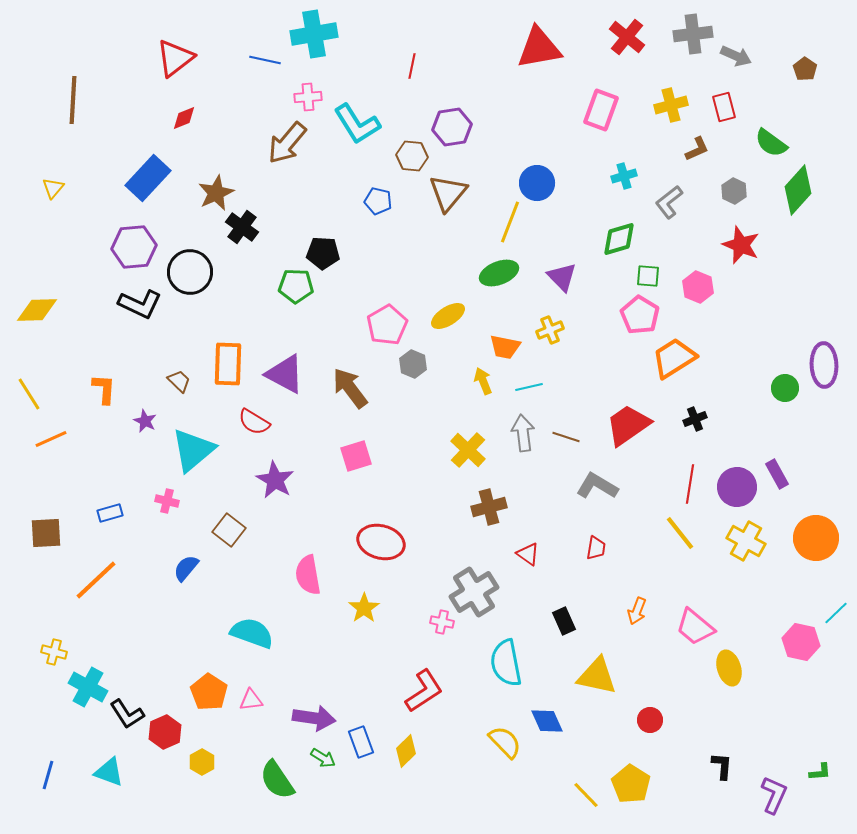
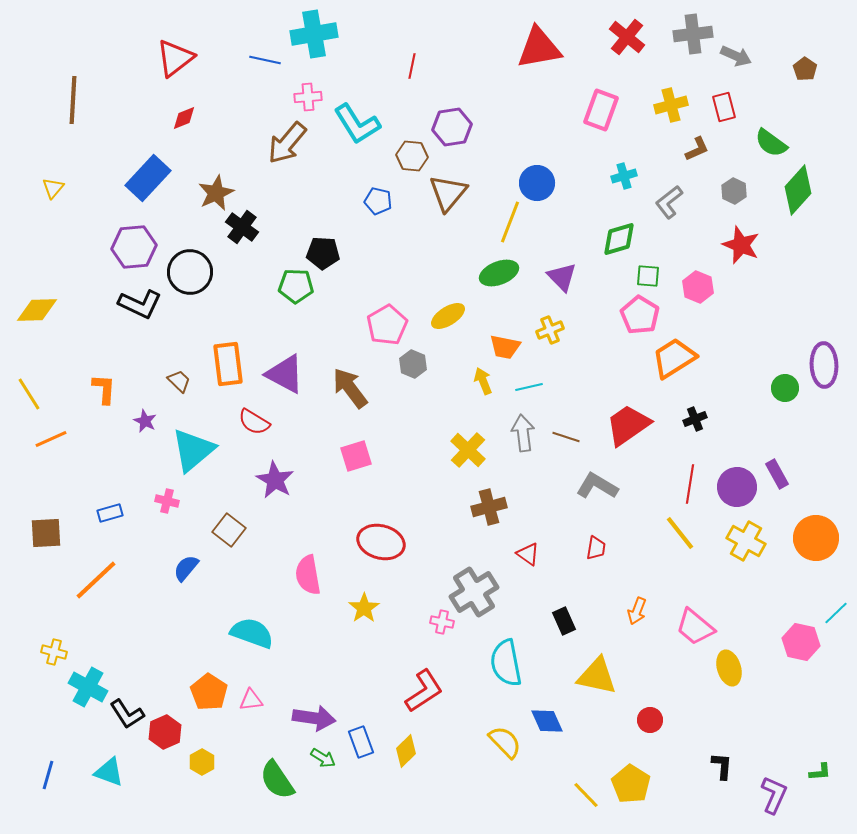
orange rectangle at (228, 364): rotated 9 degrees counterclockwise
